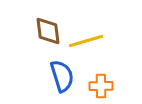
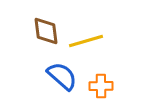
brown diamond: moved 2 px left
blue semicircle: rotated 32 degrees counterclockwise
